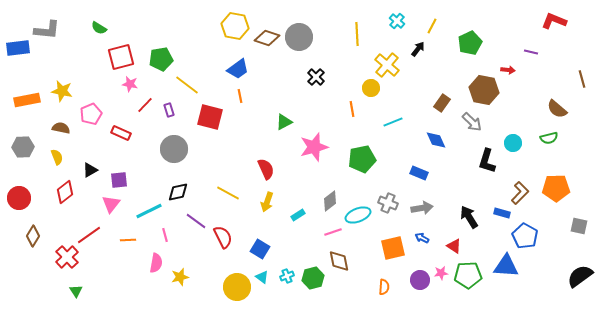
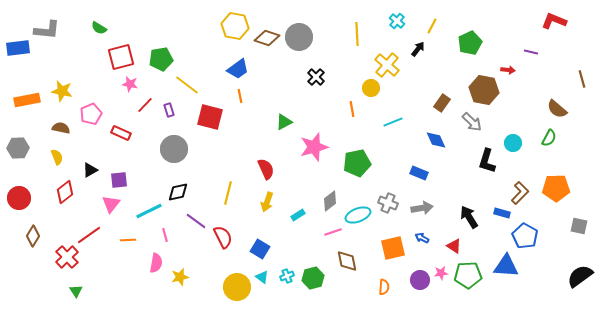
green semicircle at (549, 138): rotated 48 degrees counterclockwise
gray hexagon at (23, 147): moved 5 px left, 1 px down
green pentagon at (362, 159): moved 5 px left, 4 px down
yellow line at (228, 193): rotated 75 degrees clockwise
brown diamond at (339, 261): moved 8 px right
